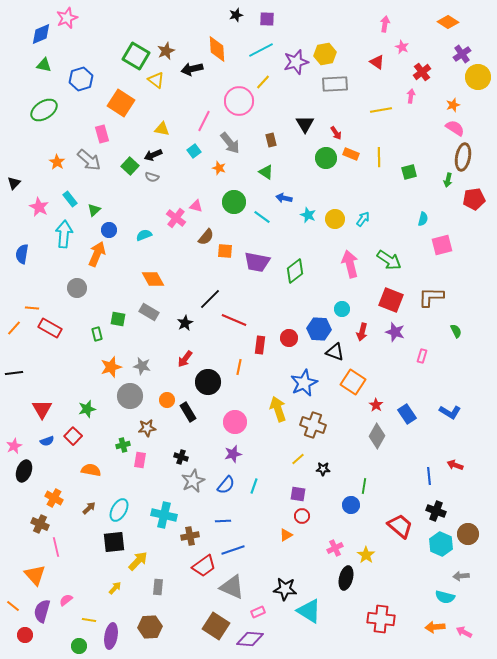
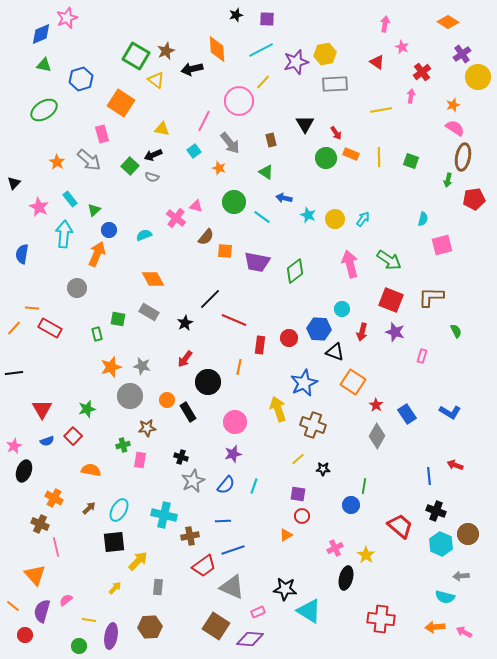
green square at (409, 172): moved 2 px right, 11 px up; rotated 35 degrees clockwise
